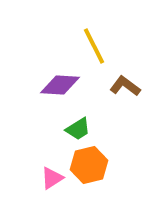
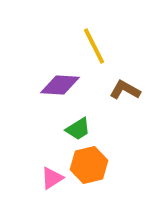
brown L-shape: moved 4 px down; rotated 8 degrees counterclockwise
